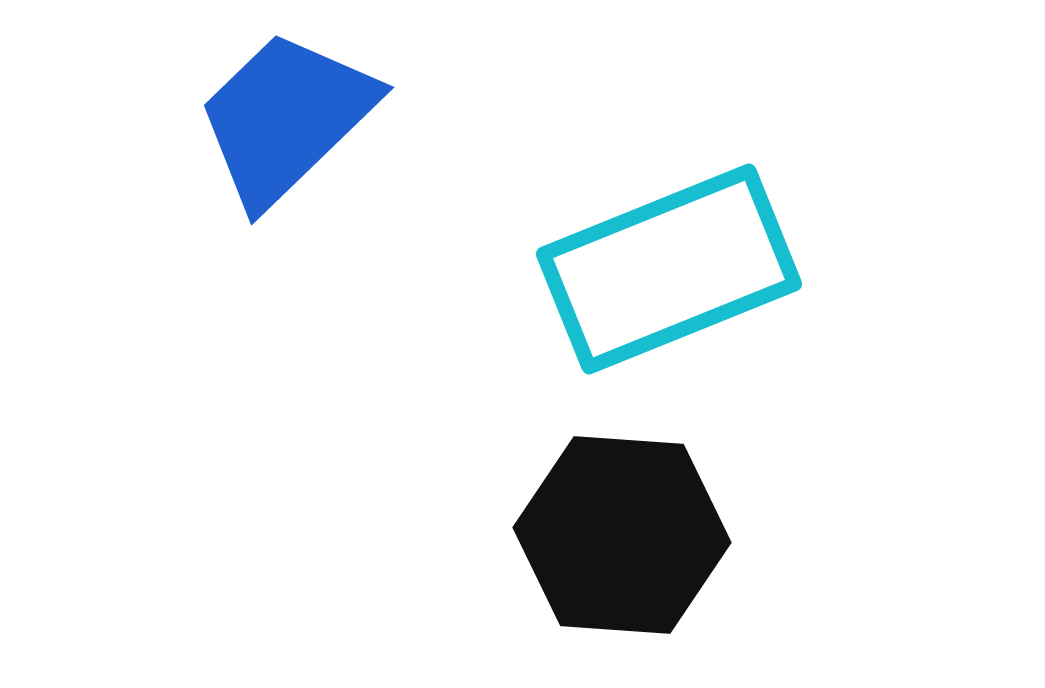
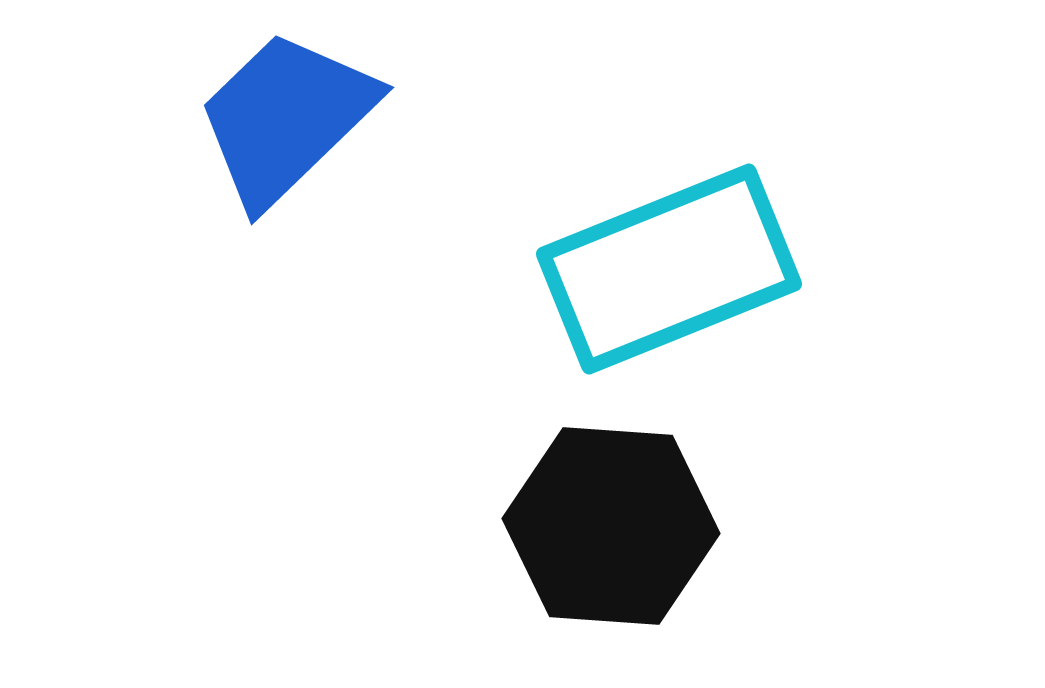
black hexagon: moved 11 px left, 9 px up
